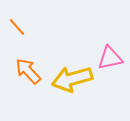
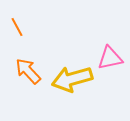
orange line: rotated 12 degrees clockwise
